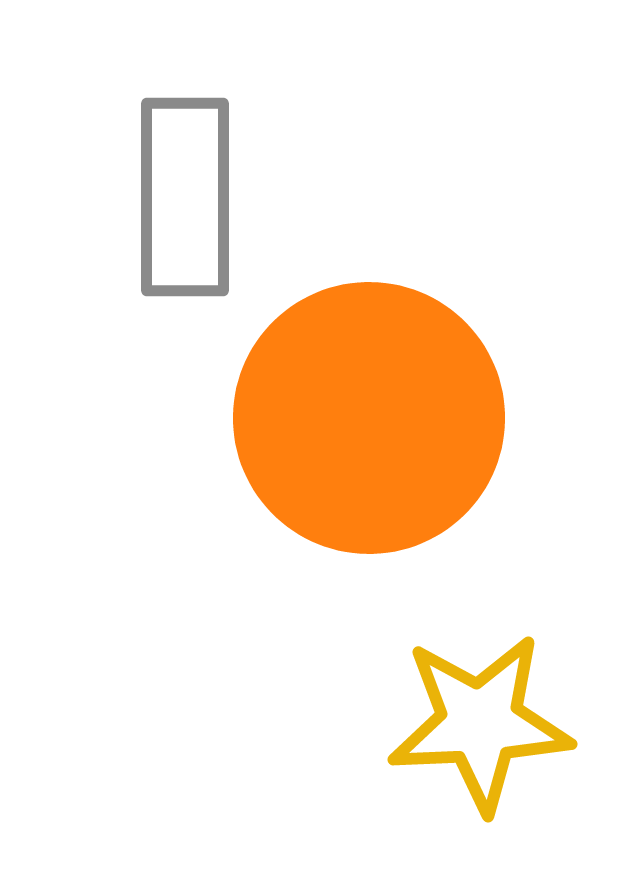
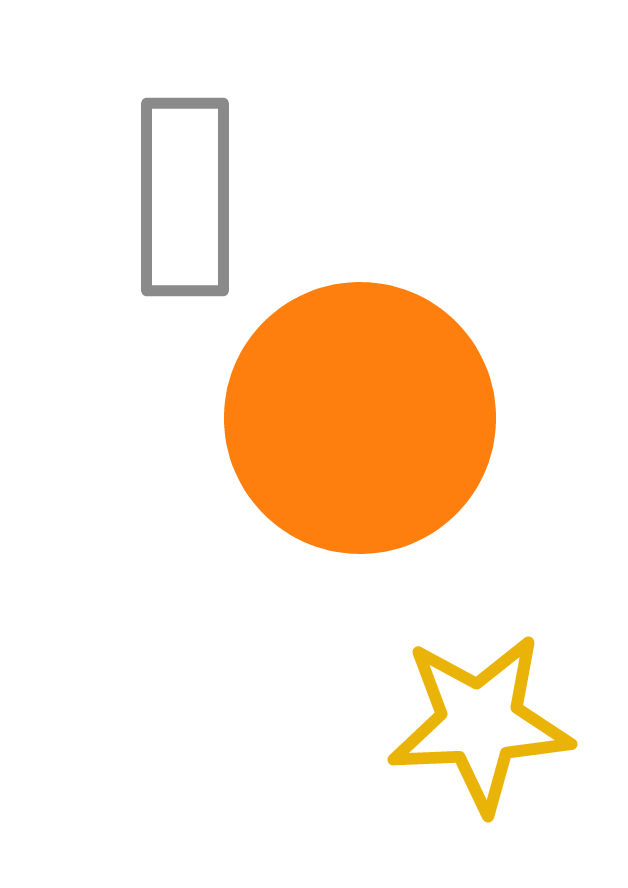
orange circle: moved 9 px left
